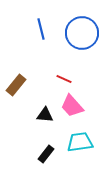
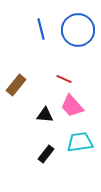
blue circle: moved 4 px left, 3 px up
